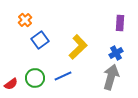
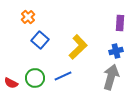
orange cross: moved 3 px right, 3 px up
blue square: rotated 12 degrees counterclockwise
blue cross: moved 2 px up; rotated 16 degrees clockwise
red semicircle: moved 1 px up; rotated 64 degrees clockwise
